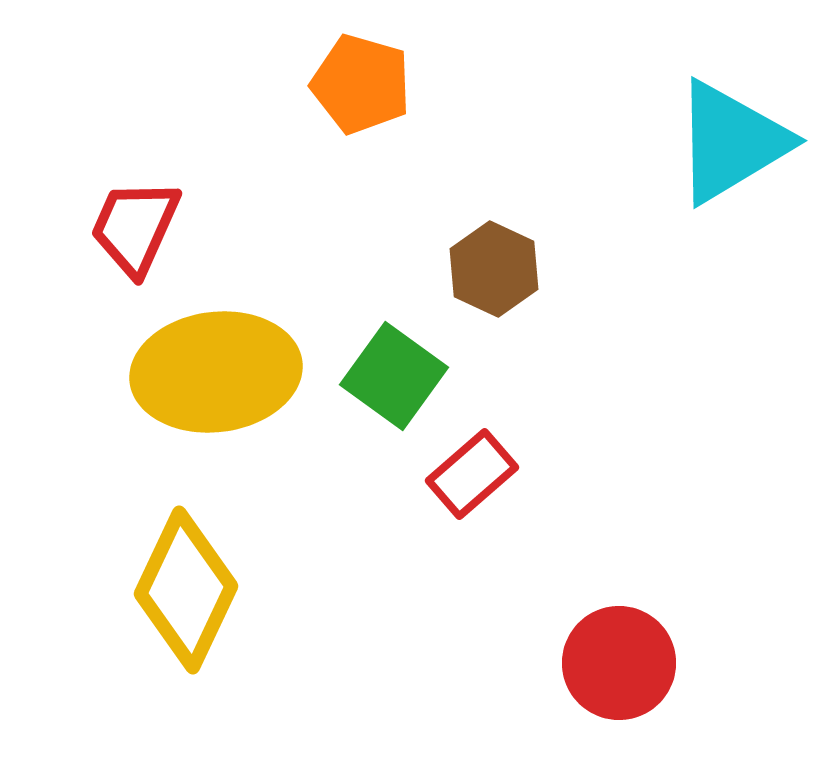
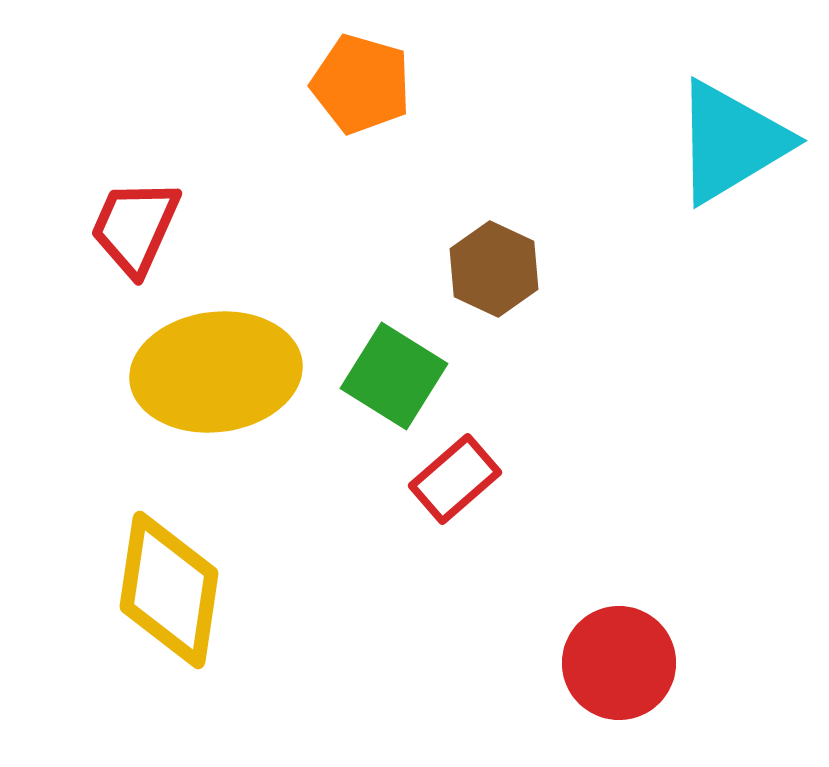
green square: rotated 4 degrees counterclockwise
red rectangle: moved 17 px left, 5 px down
yellow diamond: moved 17 px left; rotated 17 degrees counterclockwise
